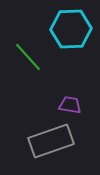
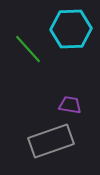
green line: moved 8 px up
